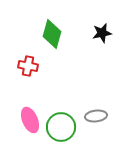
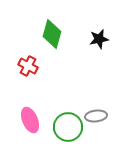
black star: moved 3 px left, 6 px down
red cross: rotated 18 degrees clockwise
green circle: moved 7 px right
